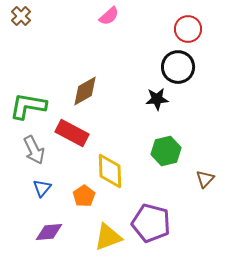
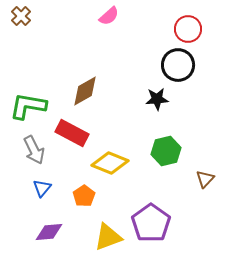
black circle: moved 2 px up
yellow diamond: moved 8 px up; rotated 66 degrees counterclockwise
purple pentagon: rotated 21 degrees clockwise
